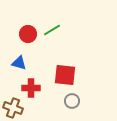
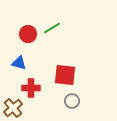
green line: moved 2 px up
brown cross: rotated 30 degrees clockwise
